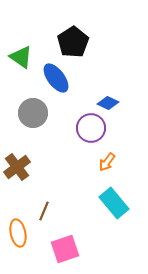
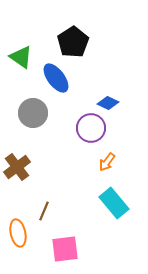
pink square: rotated 12 degrees clockwise
